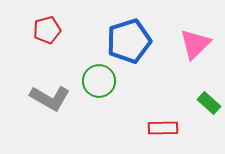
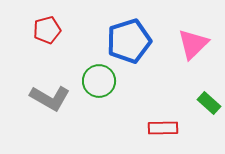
pink triangle: moved 2 px left
